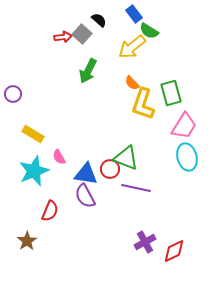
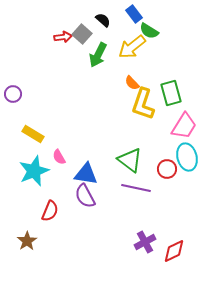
black semicircle: moved 4 px right
green arrow: moved 10 px right, 16 px up
green triangle: moved 4 px right, 2 px down; rotated 16 degrees clockwise
red circle: moved 57 px right
